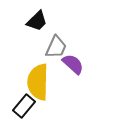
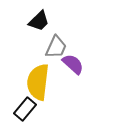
black trapezoid: moved 2 px right
yellow semicircle: rotated 6 degrees clockwise
black rectangle: moved 1 px right, 3 px down
